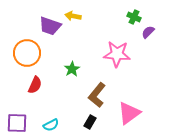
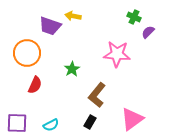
pink triangle: moved 3 px right, 6 px down
